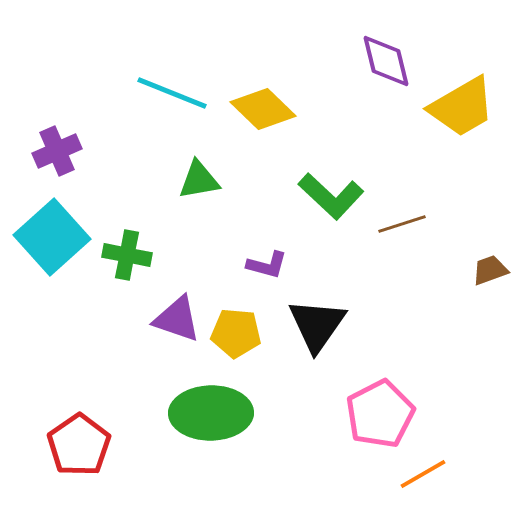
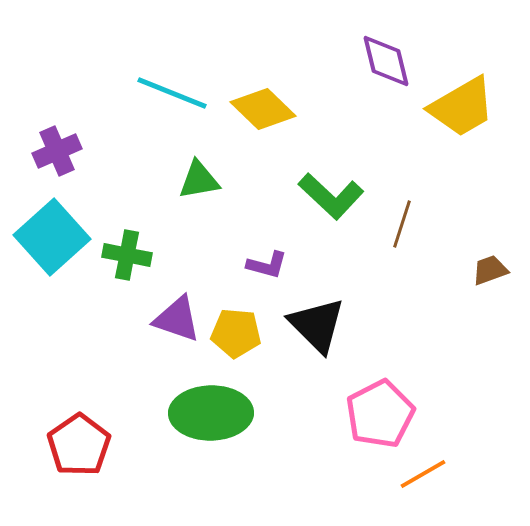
brown line: rotated 54 degrees counterclockwise
black triangle: rotated 20 degrees counterclockwise
